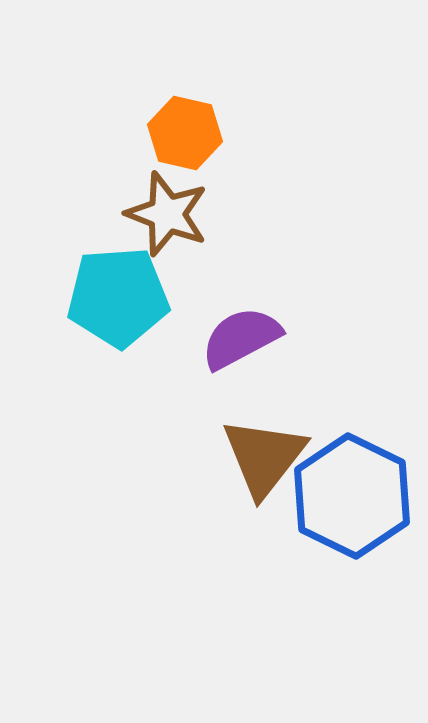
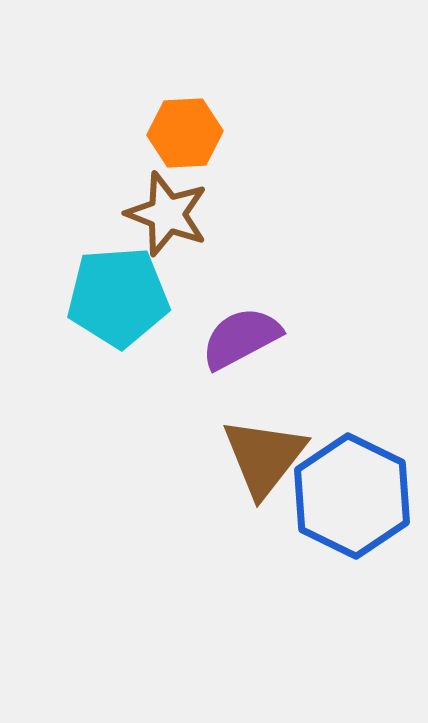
orange hexagon: rotated 16 degrees counterclockwise
